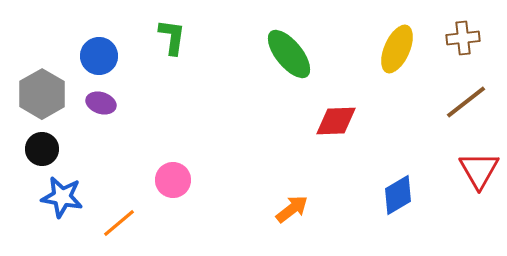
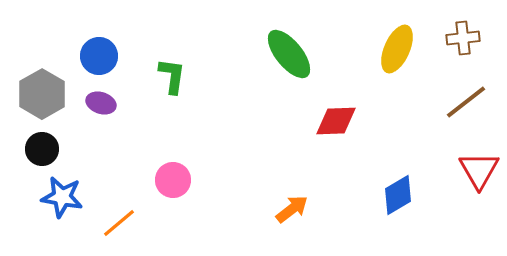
green L-shape: moved 39 px down
